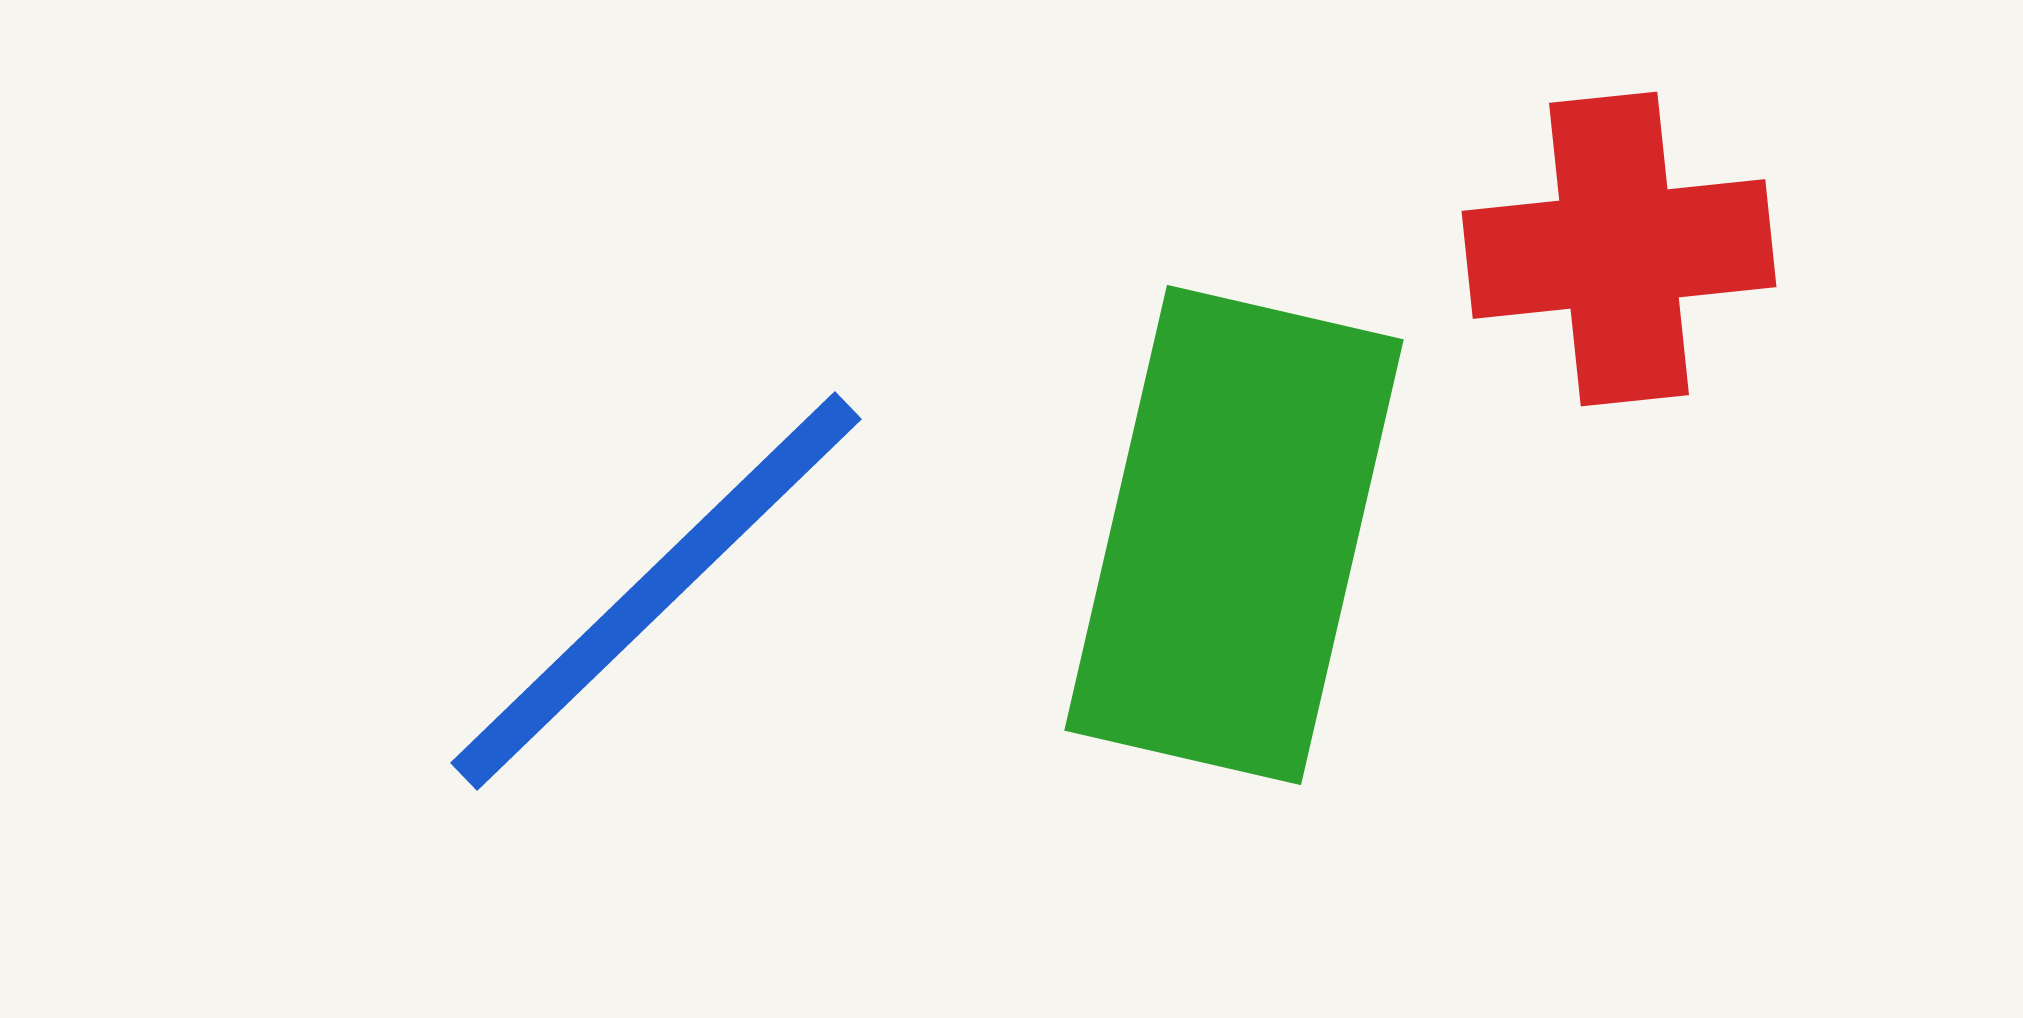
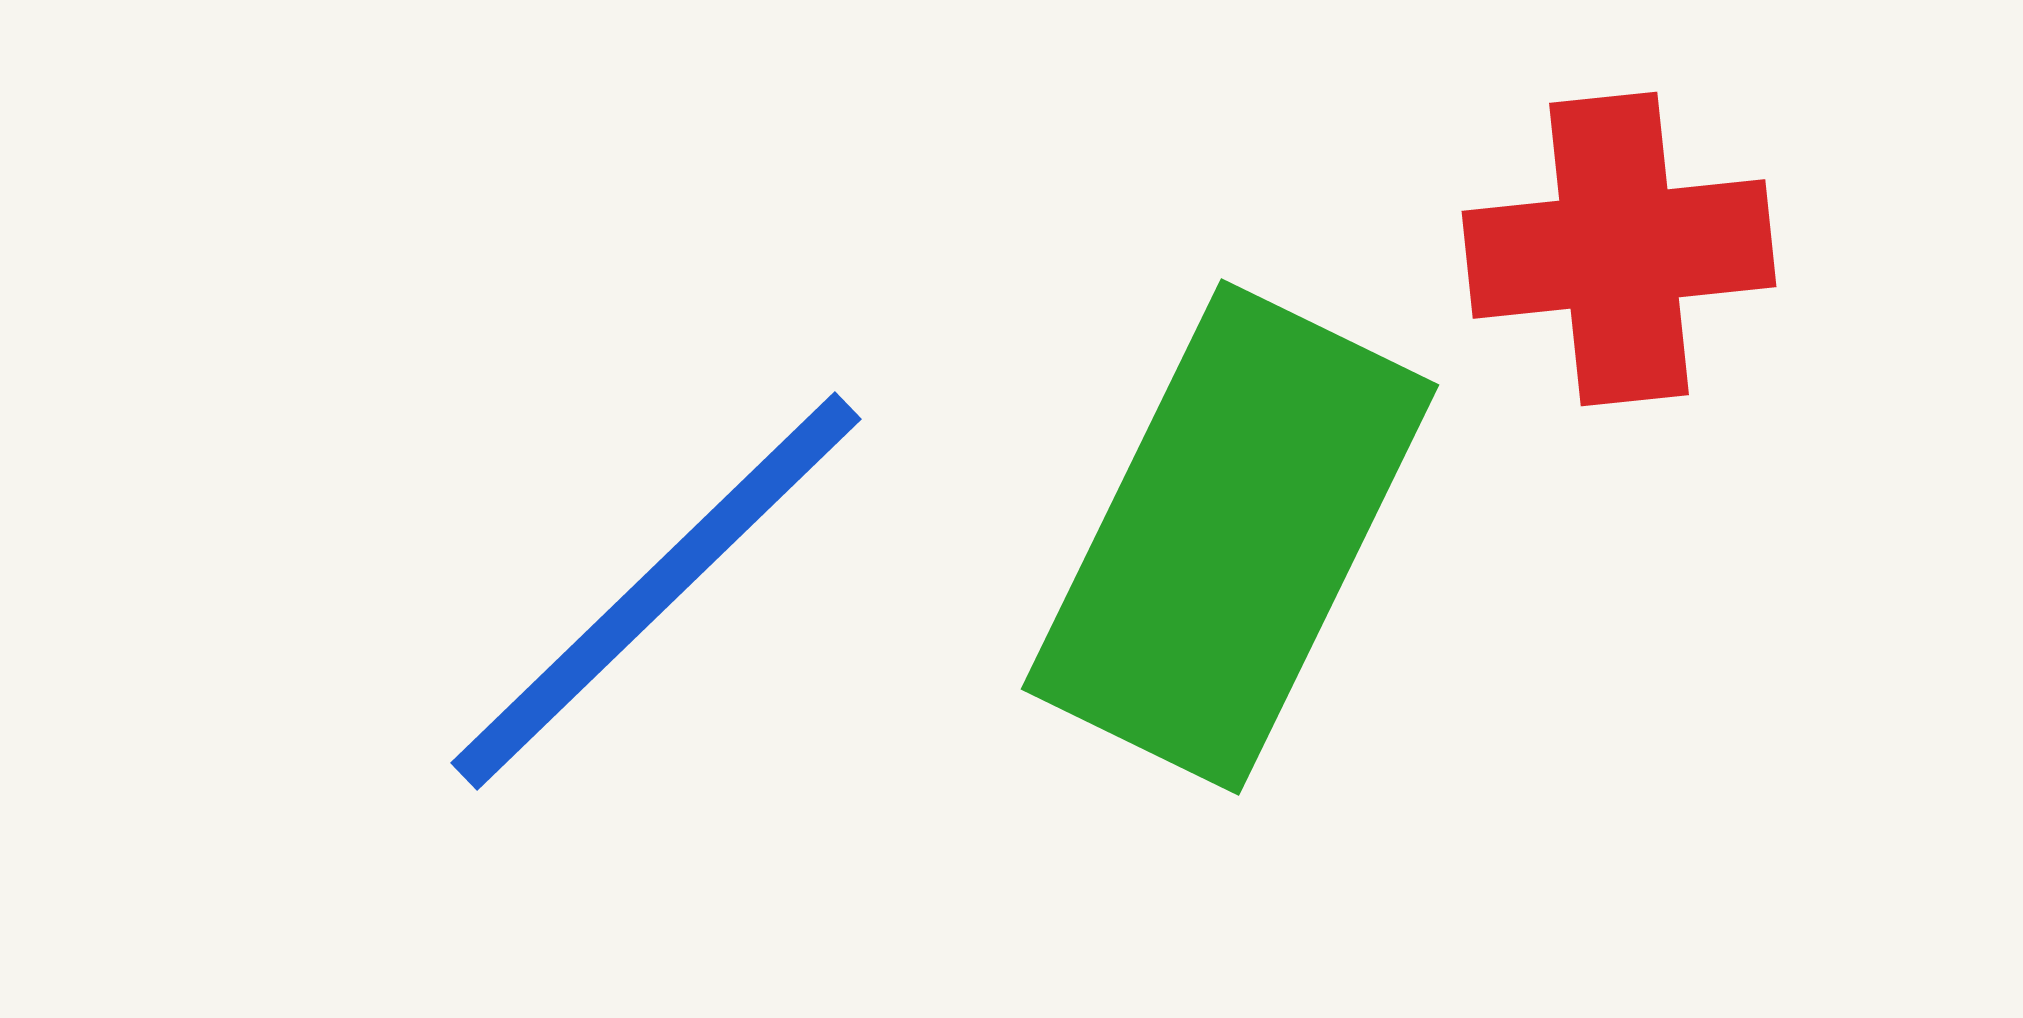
green rectangle: moved 4 px left, 2 px down; rotated 13 degrees clockwise
